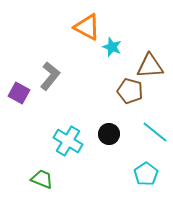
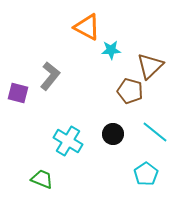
cyan star: moved 1 px left, 3 px down; rotated 24 degrees counterclockwise
brown triangle: rotated 40 degrees counterclockwise
purple square: moved 1 px left; rotated 15 degrees counterclockwise
black circle: moved 4 px right
